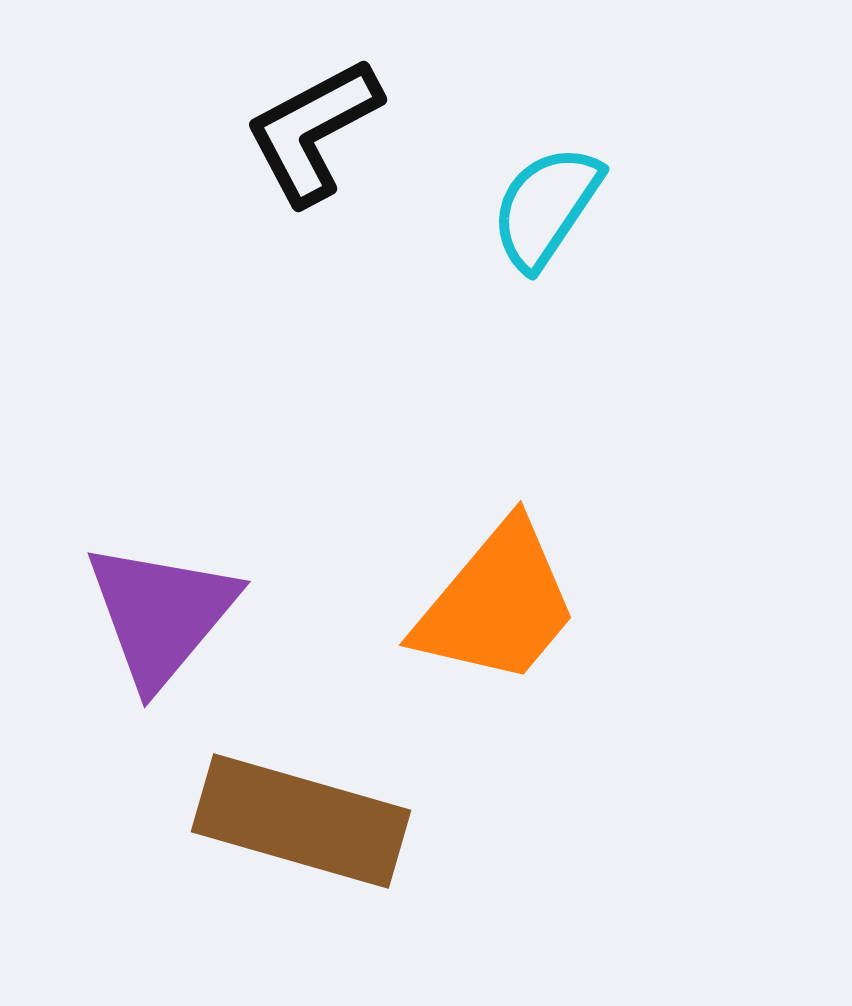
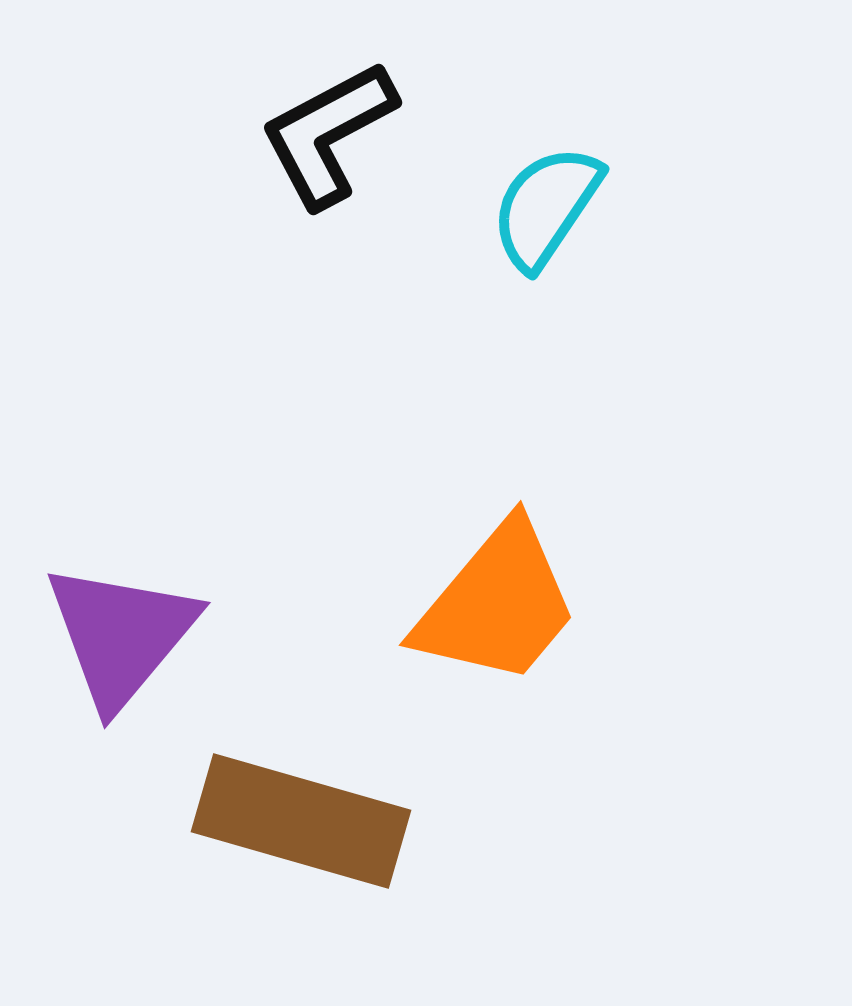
black L-shape: moved 15 px right, 3 px down
purple triangle: moved 40 px left, 21 px down
